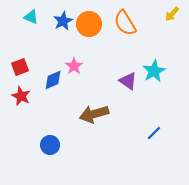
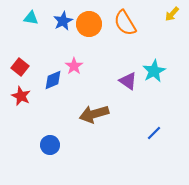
cyan triangle: moved 1 px down; rotated 14 degrees counterclockwise
red square: rotated 30 degrees counterclockwise
